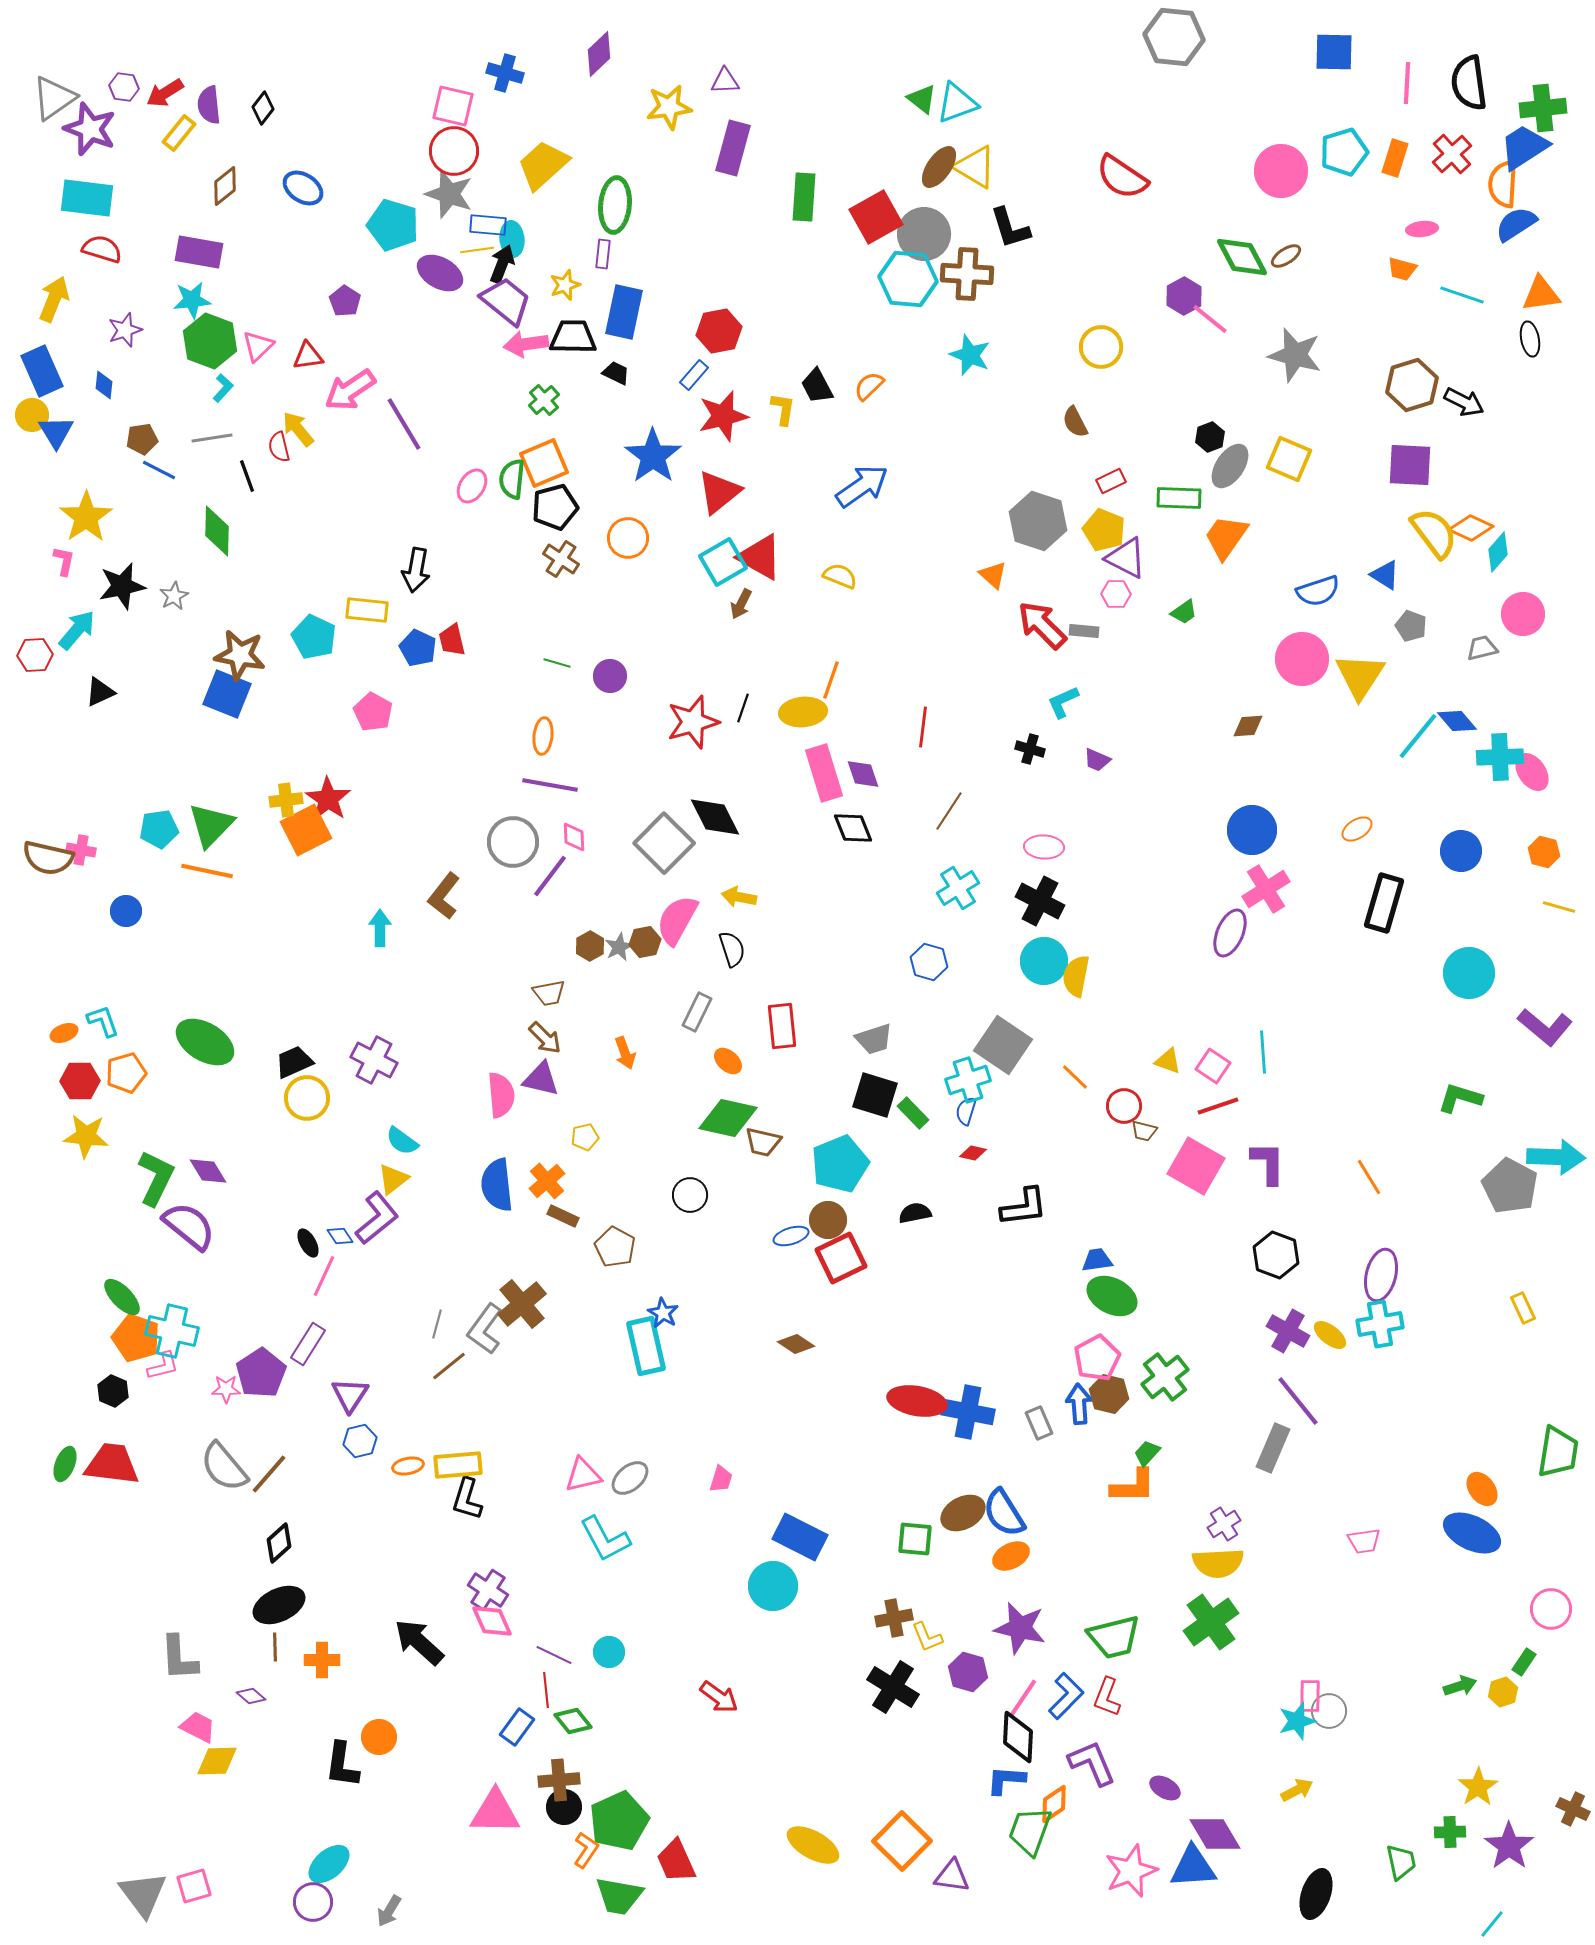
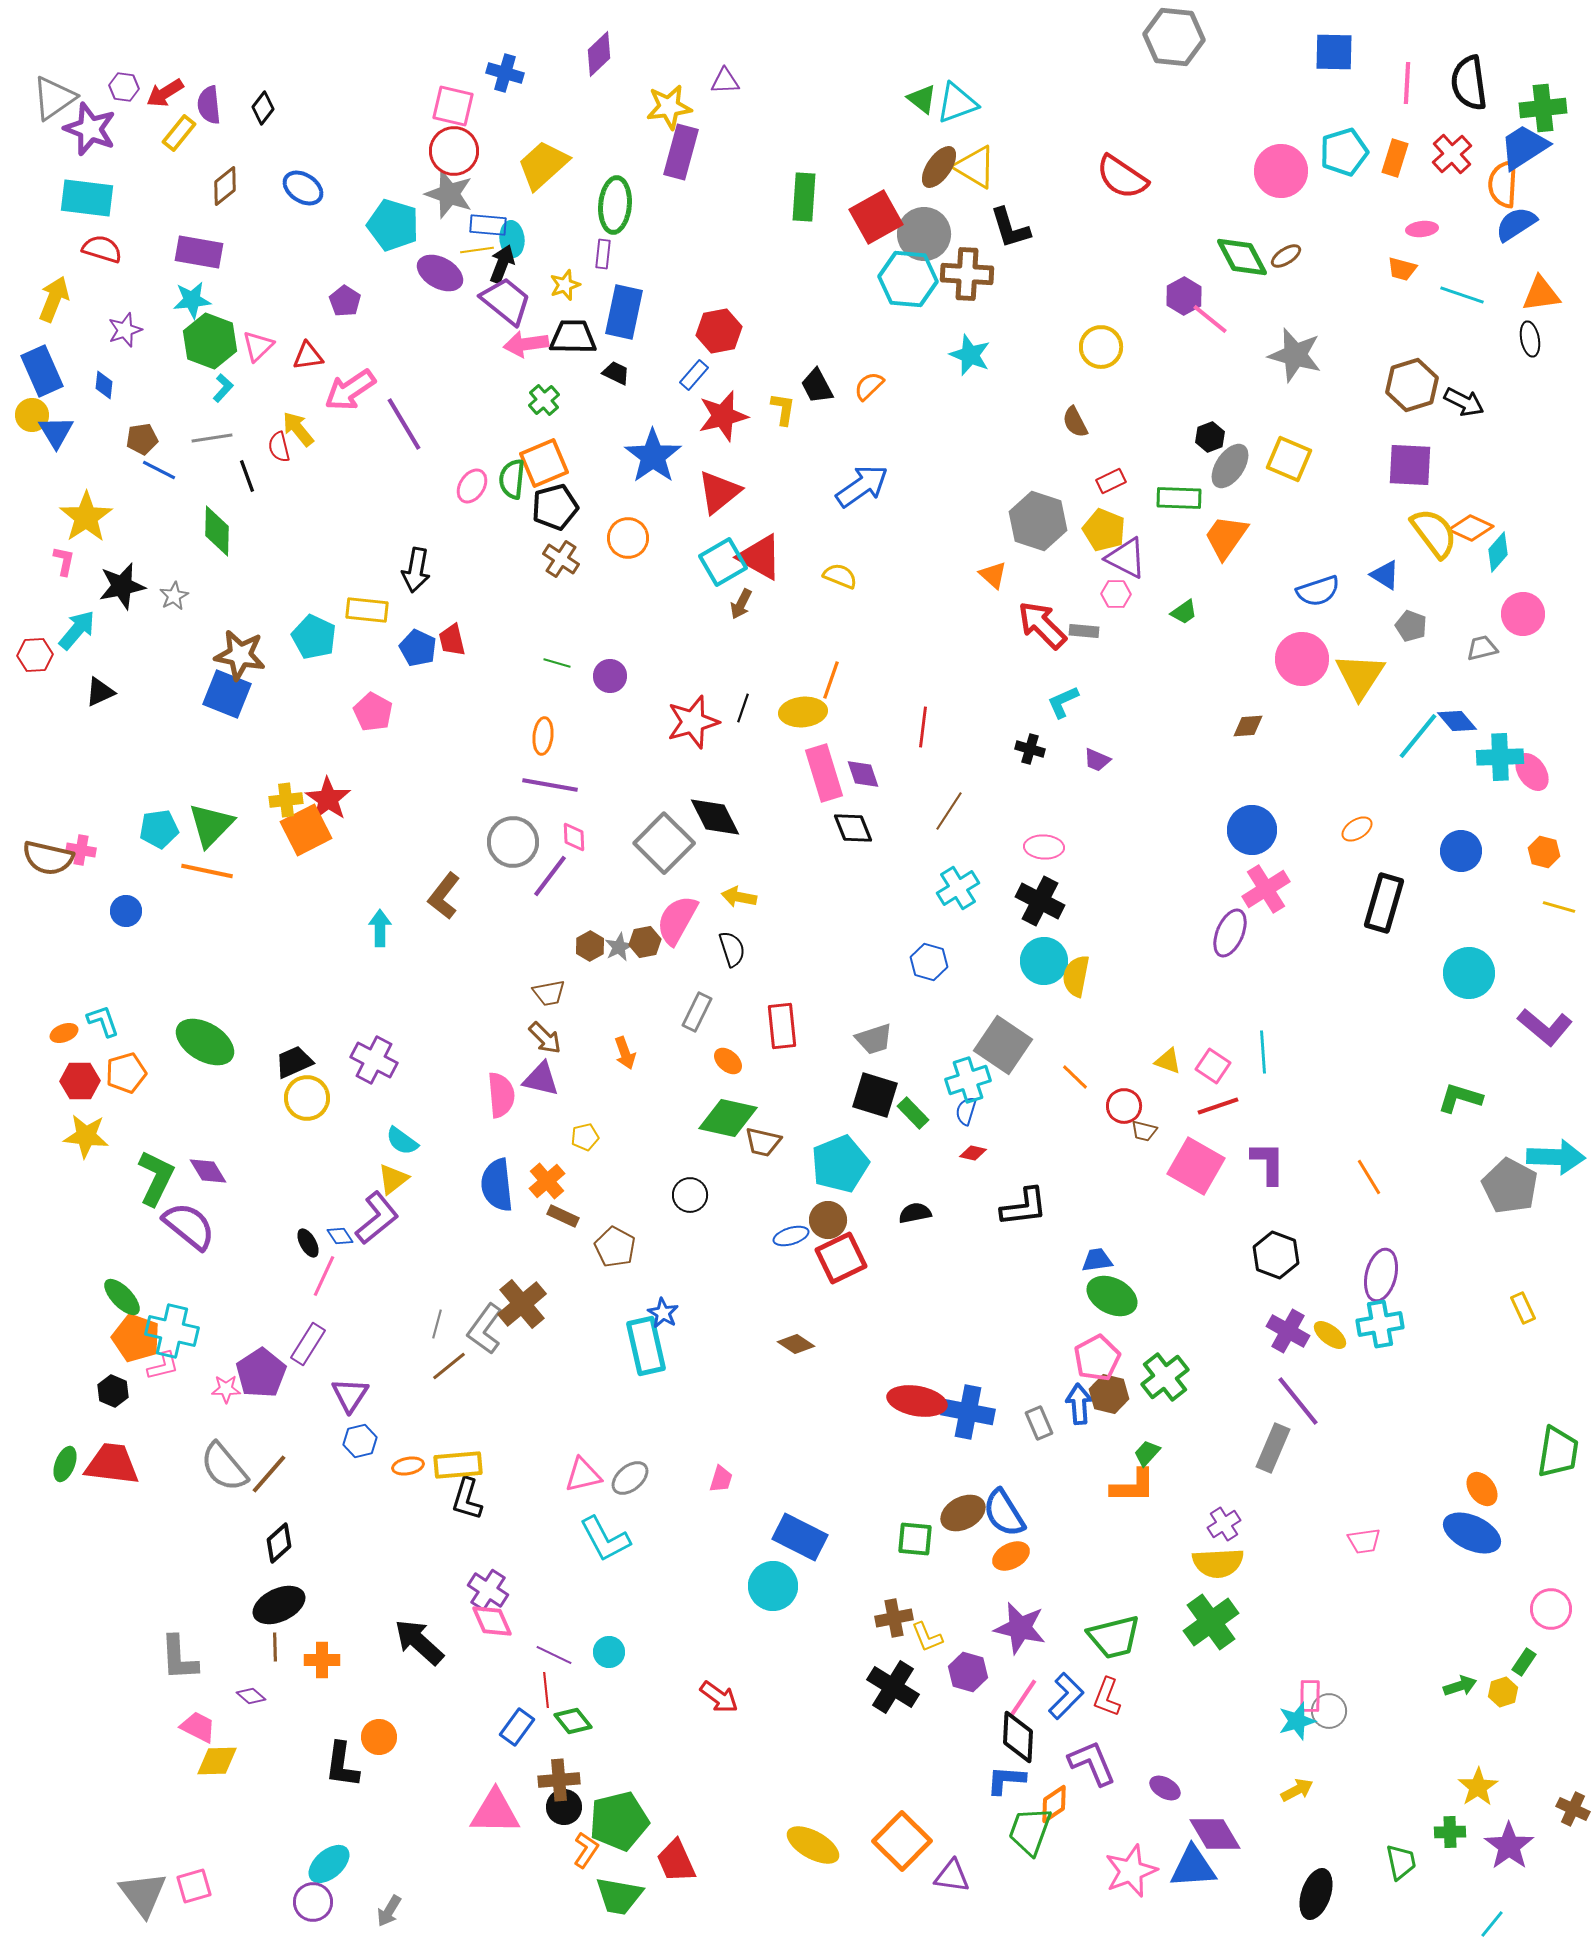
purple rectangle at (733, 148): moved 52 px left, 4 px down
green pentagon at (619, 1821): rotated 10 degrees clockwise
